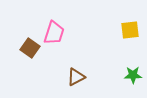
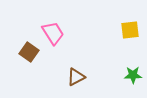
pink trapezoid: moved 1 px left; rotated 50 degrees counterclockwise
brown square: moved 1 px left, 4 px down
